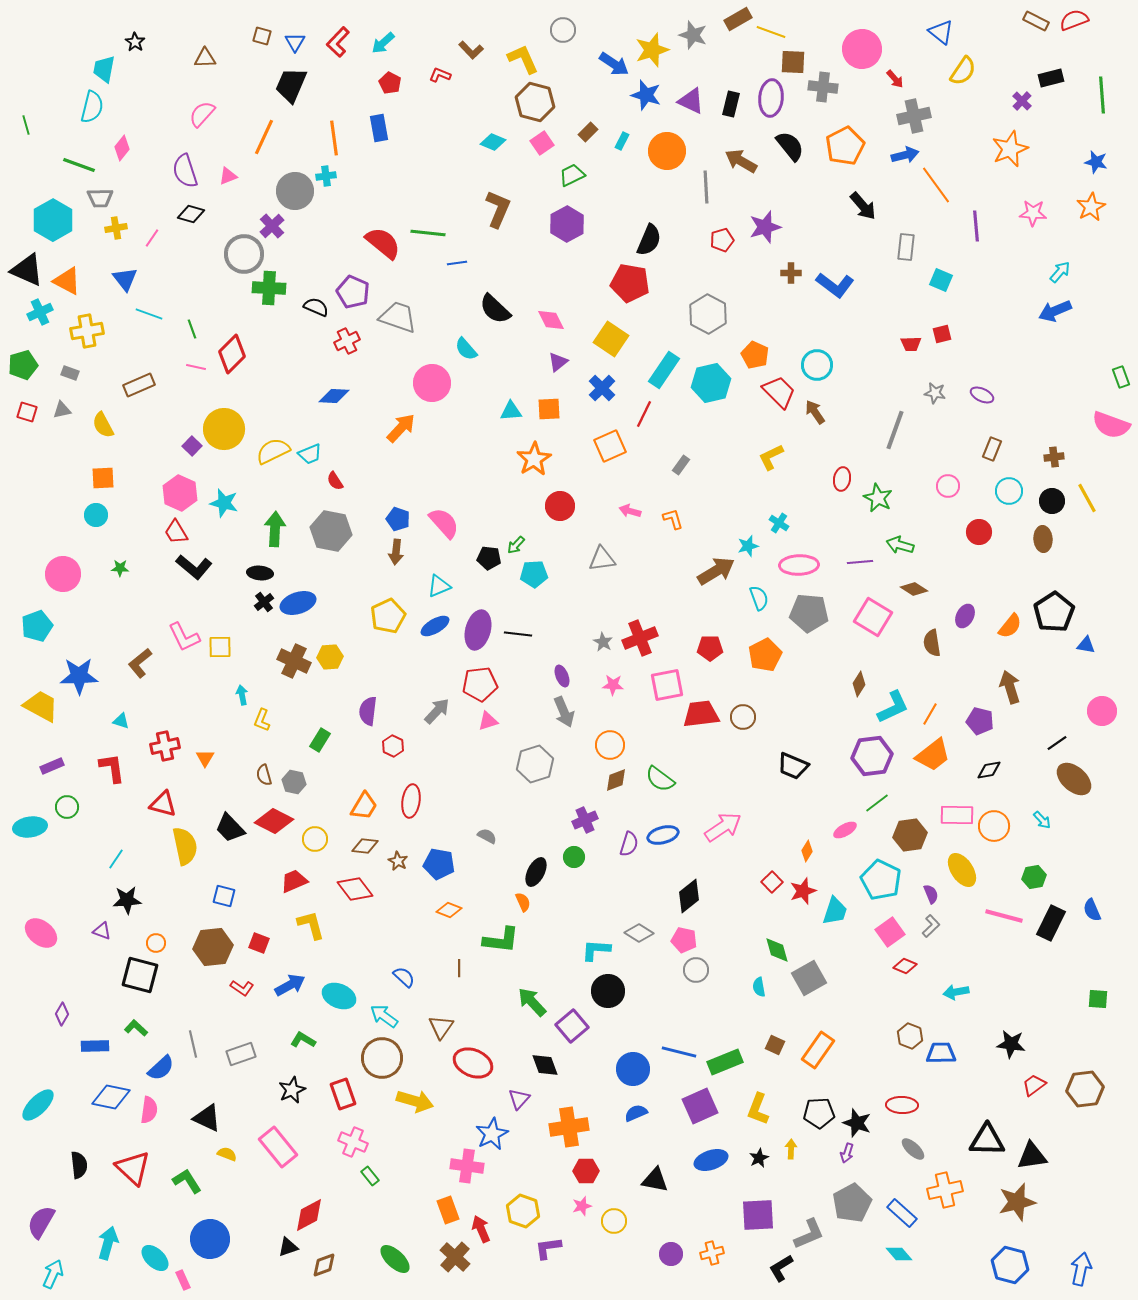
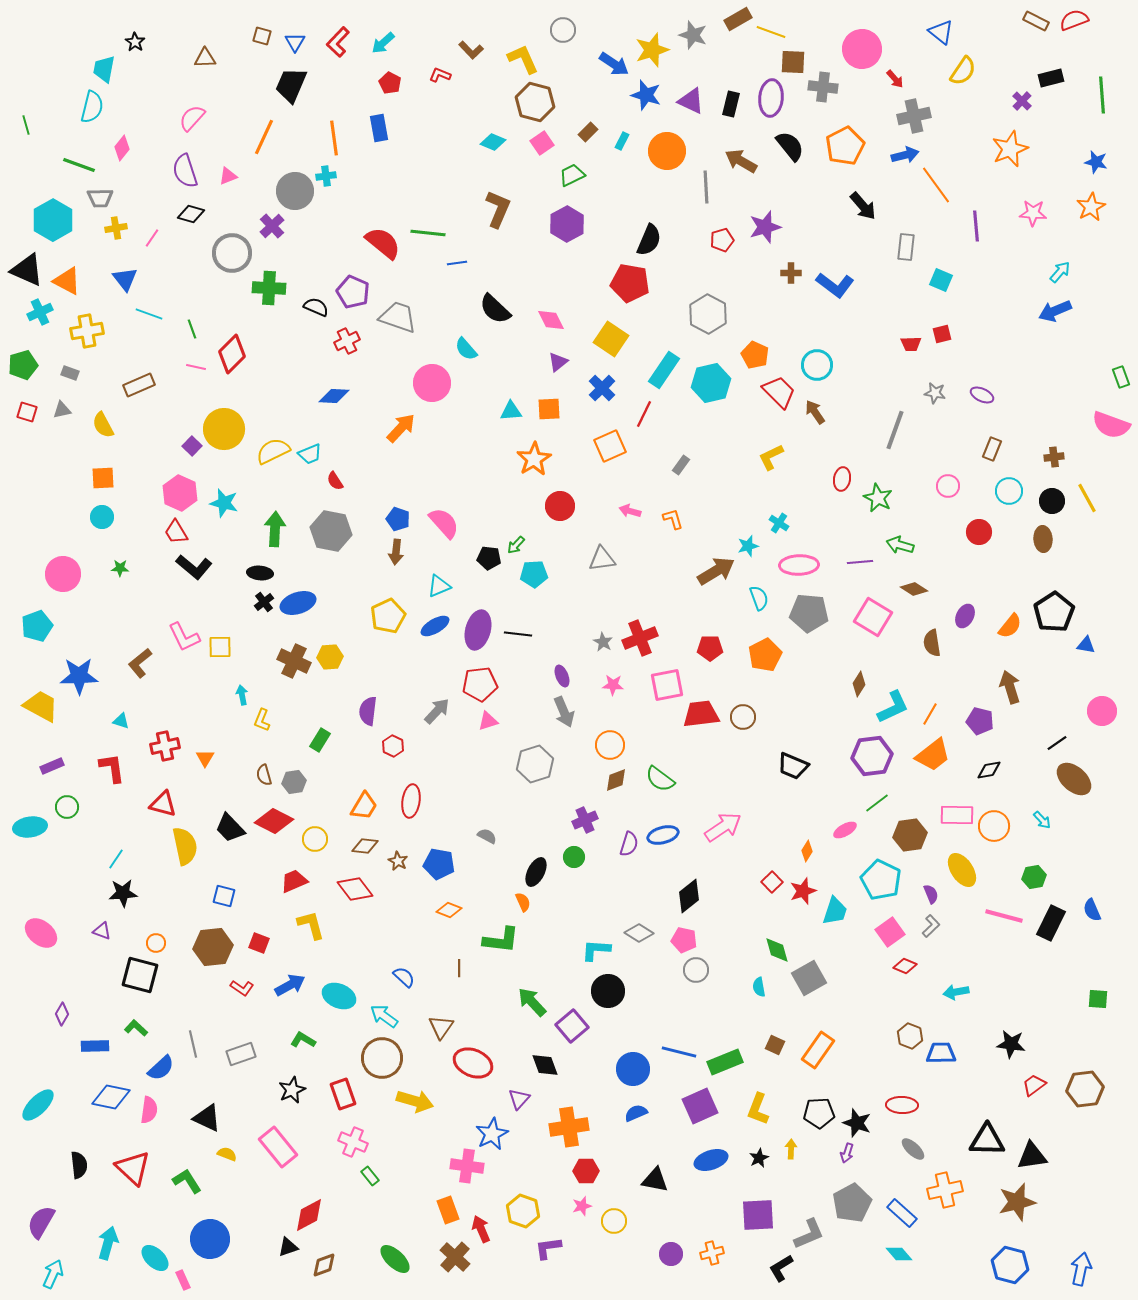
pink semicircle at (202, 114): moved 10 px left, 4 px down
gray circle at (244, 254): moved 12 px left, 1 px up
cyan circle at (96, 515): moved 6 px right, 2 px down
gray hexagon at (294, 782): rotated 20 degrees counterclockwise
black star at (127, 900): moved 4 px left, 7 px up
